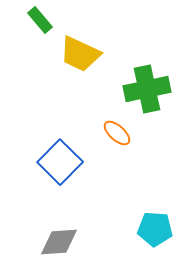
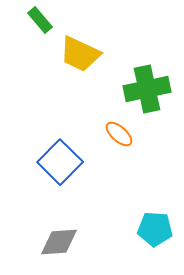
orange ellipse: moved 2 px right, 1 px down
